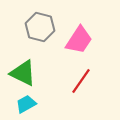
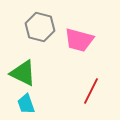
pink trapezoid: rotated 72 degrees clockwise
red line: moved 10 px right, 10 px down; rotated 8 degrees counterclockwise
cyan trapezoid: rotated 80 degrees counterclockwise
